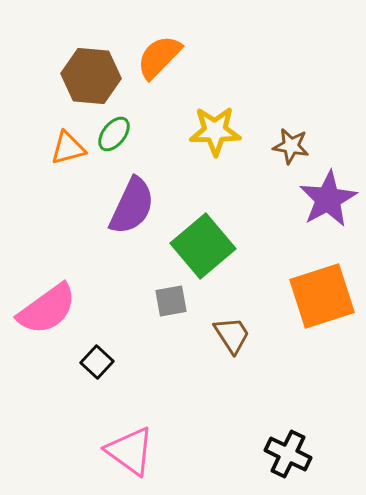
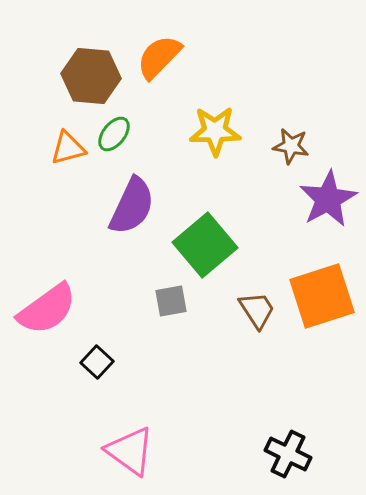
green square: moved 2 px right, 1 px up
brown trapezoid: moved 25 px right, 25 px up
